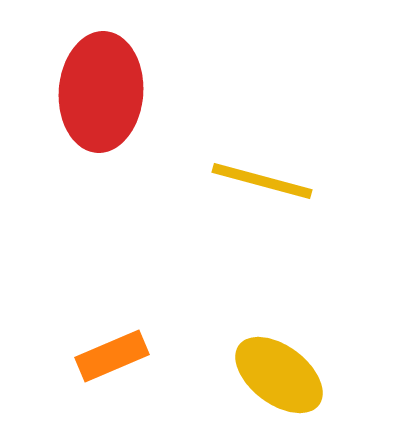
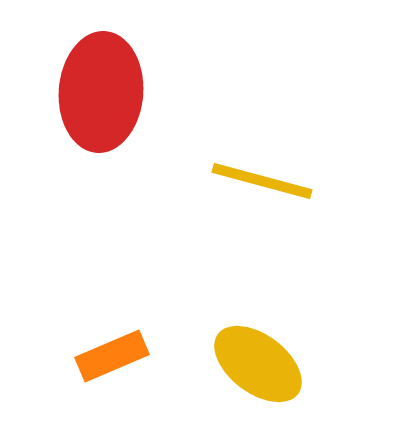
yellow ellipse: moved 21 px left, 11 px up
